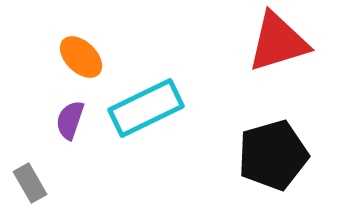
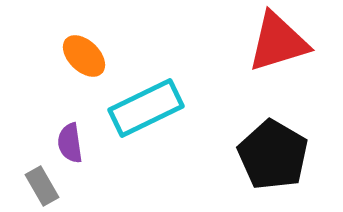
orange ellipse: moved 3 px right, 1 px up
purple semicircle: moved 23 px down; rotated 27 degrees counterclockwise
black pentagon: rotated 26 degrees counterclockwise
gray rectangle: moved 12 px right, 3 px down
